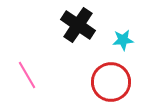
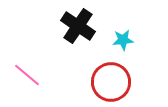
black cross: moved 1 px down
pink line: rotated 20 degrees counterclockwise
